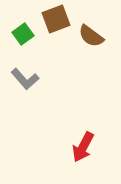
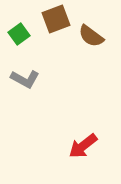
green square: moved 4 px left
gray L-shape: rotated 20 degrees counterclockwise
red arrow: moved 1 px up; rotated 24 degrees clockwise
